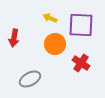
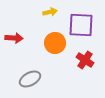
yellow arrow: moved 6 px up; rotated 144 degrees clockwise
red arrow: rotated 96 degrees counterclockwise
orange circle: moved 1 px up
red cross: moved 4 px right, 3 px up
